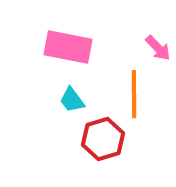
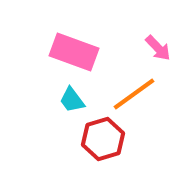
pink rectangle: moved 6 px right, 5 px down; rotated 9 degrees clockwise
orange line: rotated 54 degrees clockwise
